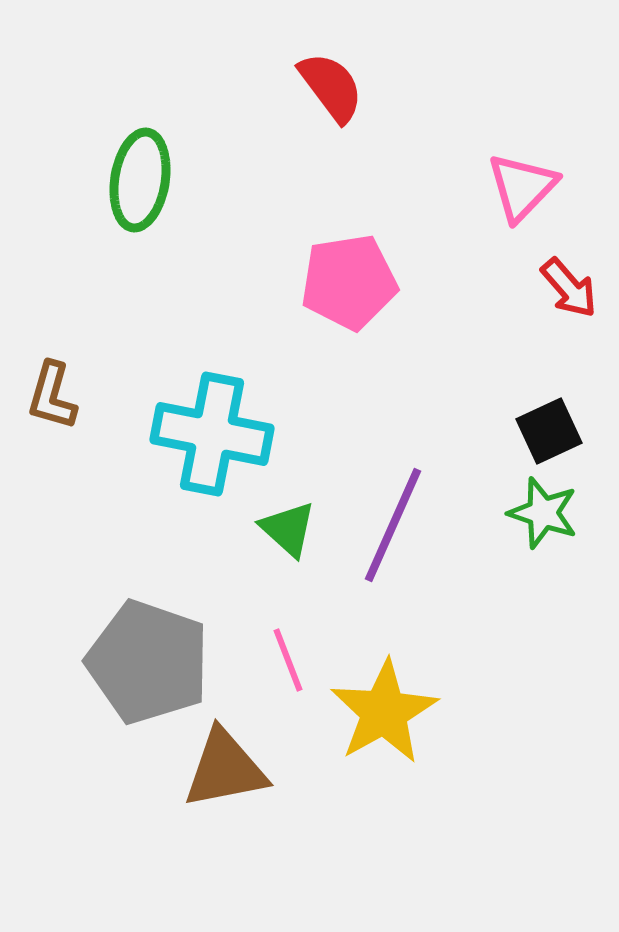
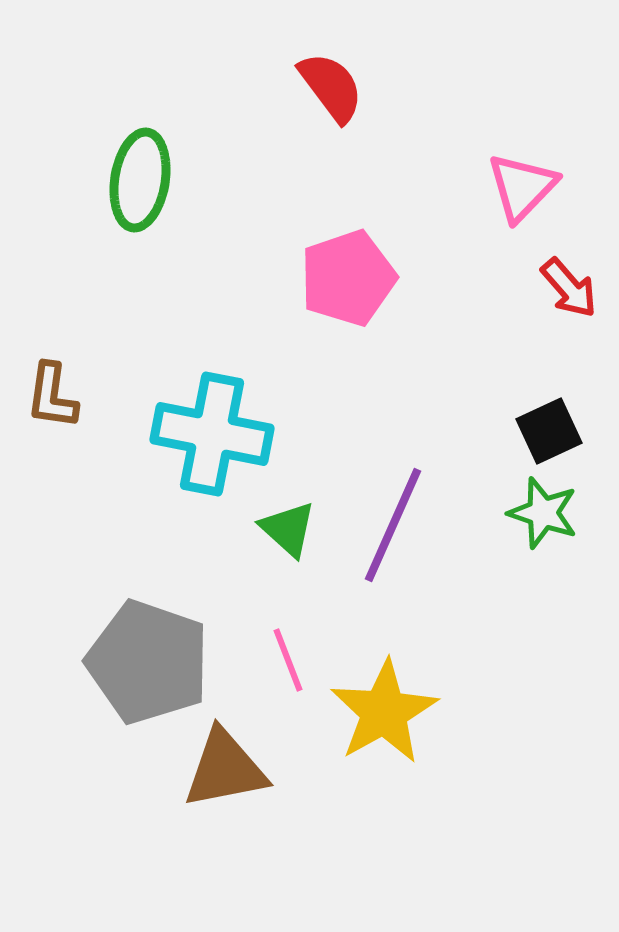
pink pentagon: moved 1 px left, 4 px up; rotated 10 degrees counterclockwise
brown L-shape: rotated 8 degrees counterclockwise
